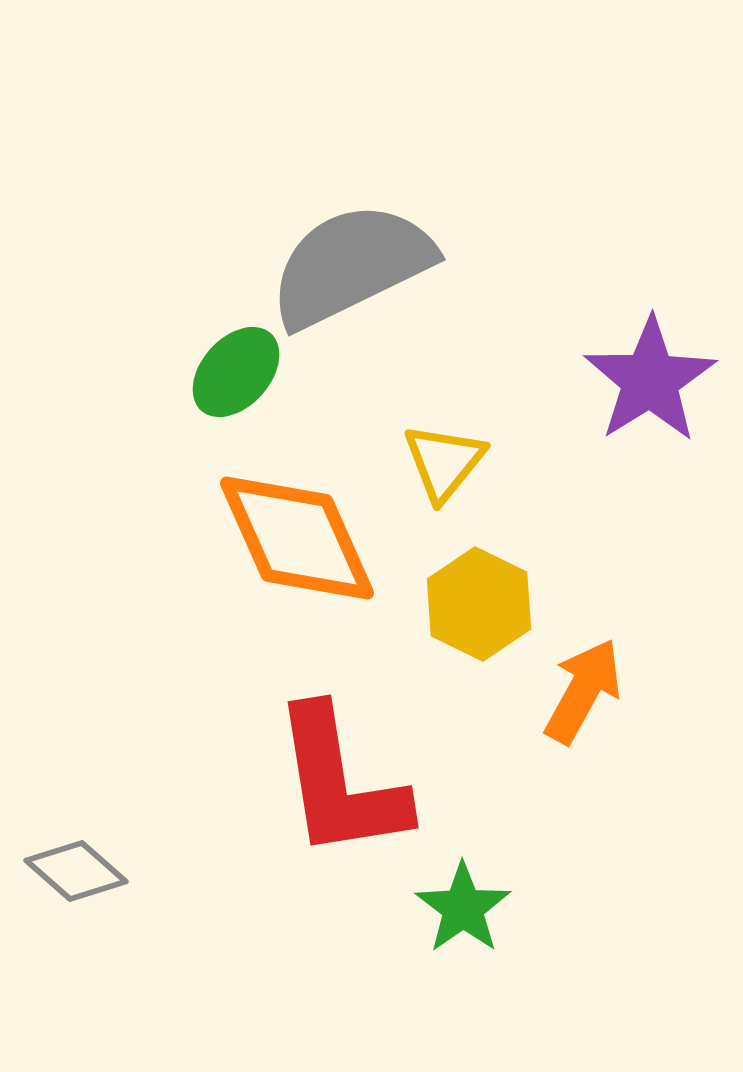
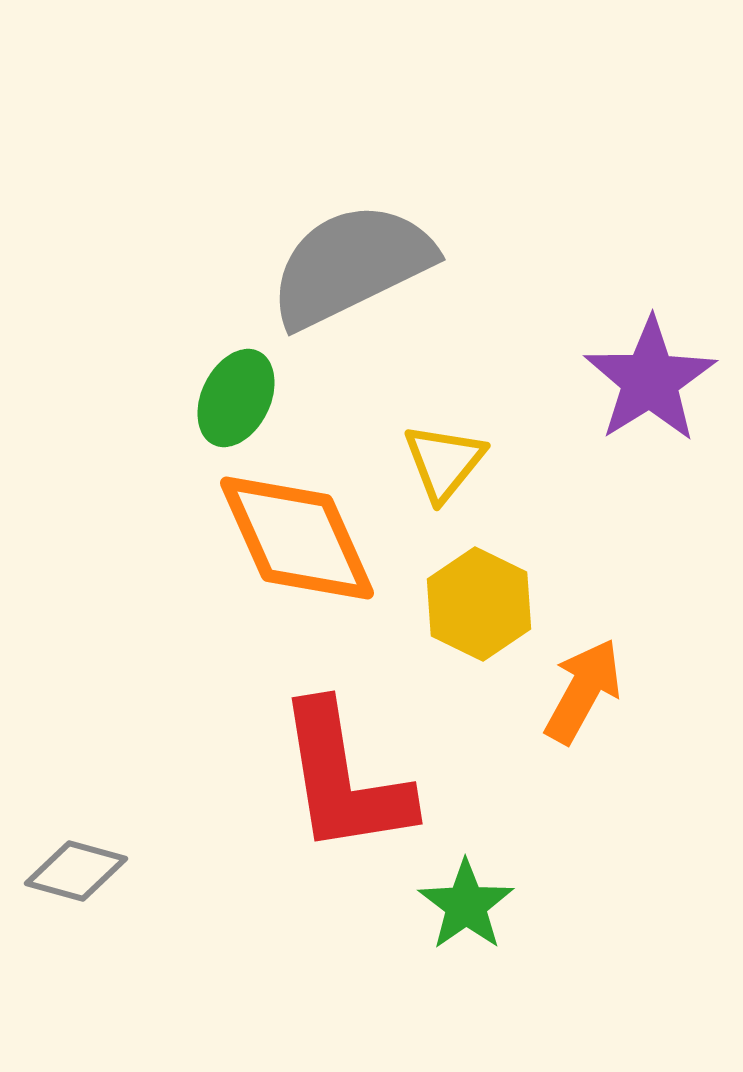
green ellipse: moved 26 px down; rotated 16 degrees counterclockwise
red L-shape: moved 4 px right, 4 px up
gray diamond: rotated 26 degrees counterclockwise
green star: moved 3 px right, 3 px up
